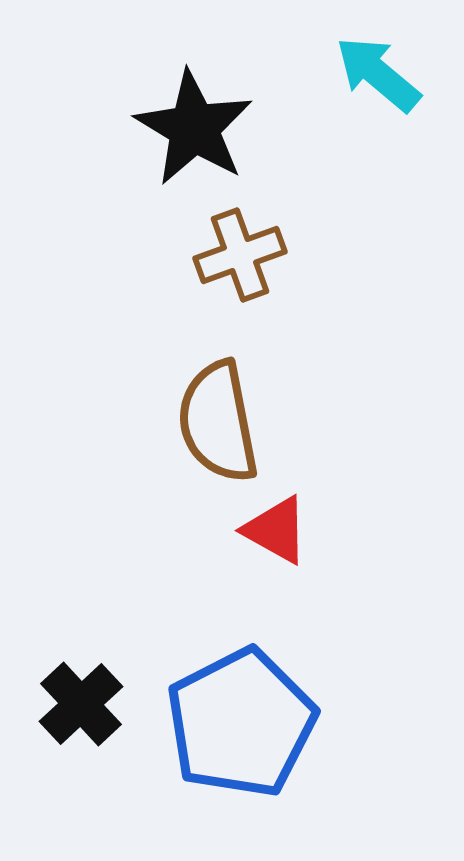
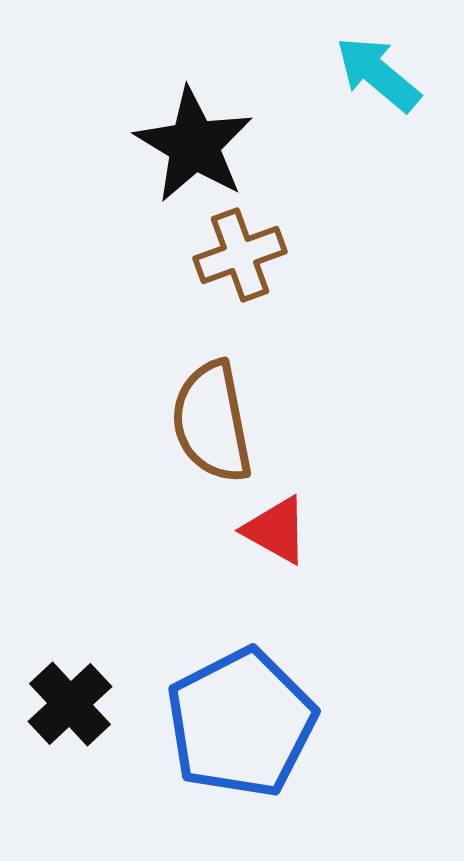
black star: moved 17 px down
brown semicircle: moved 6 px left
black cross: moved 11 px left
